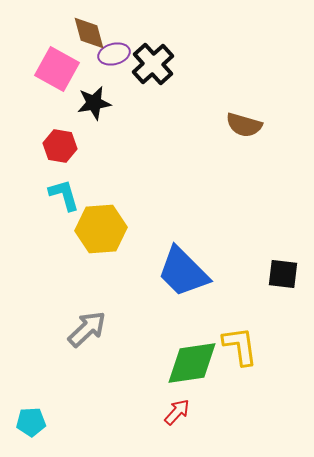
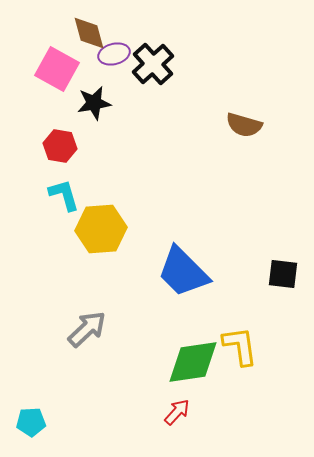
green diamond: moved 1 px right, 1 px up
